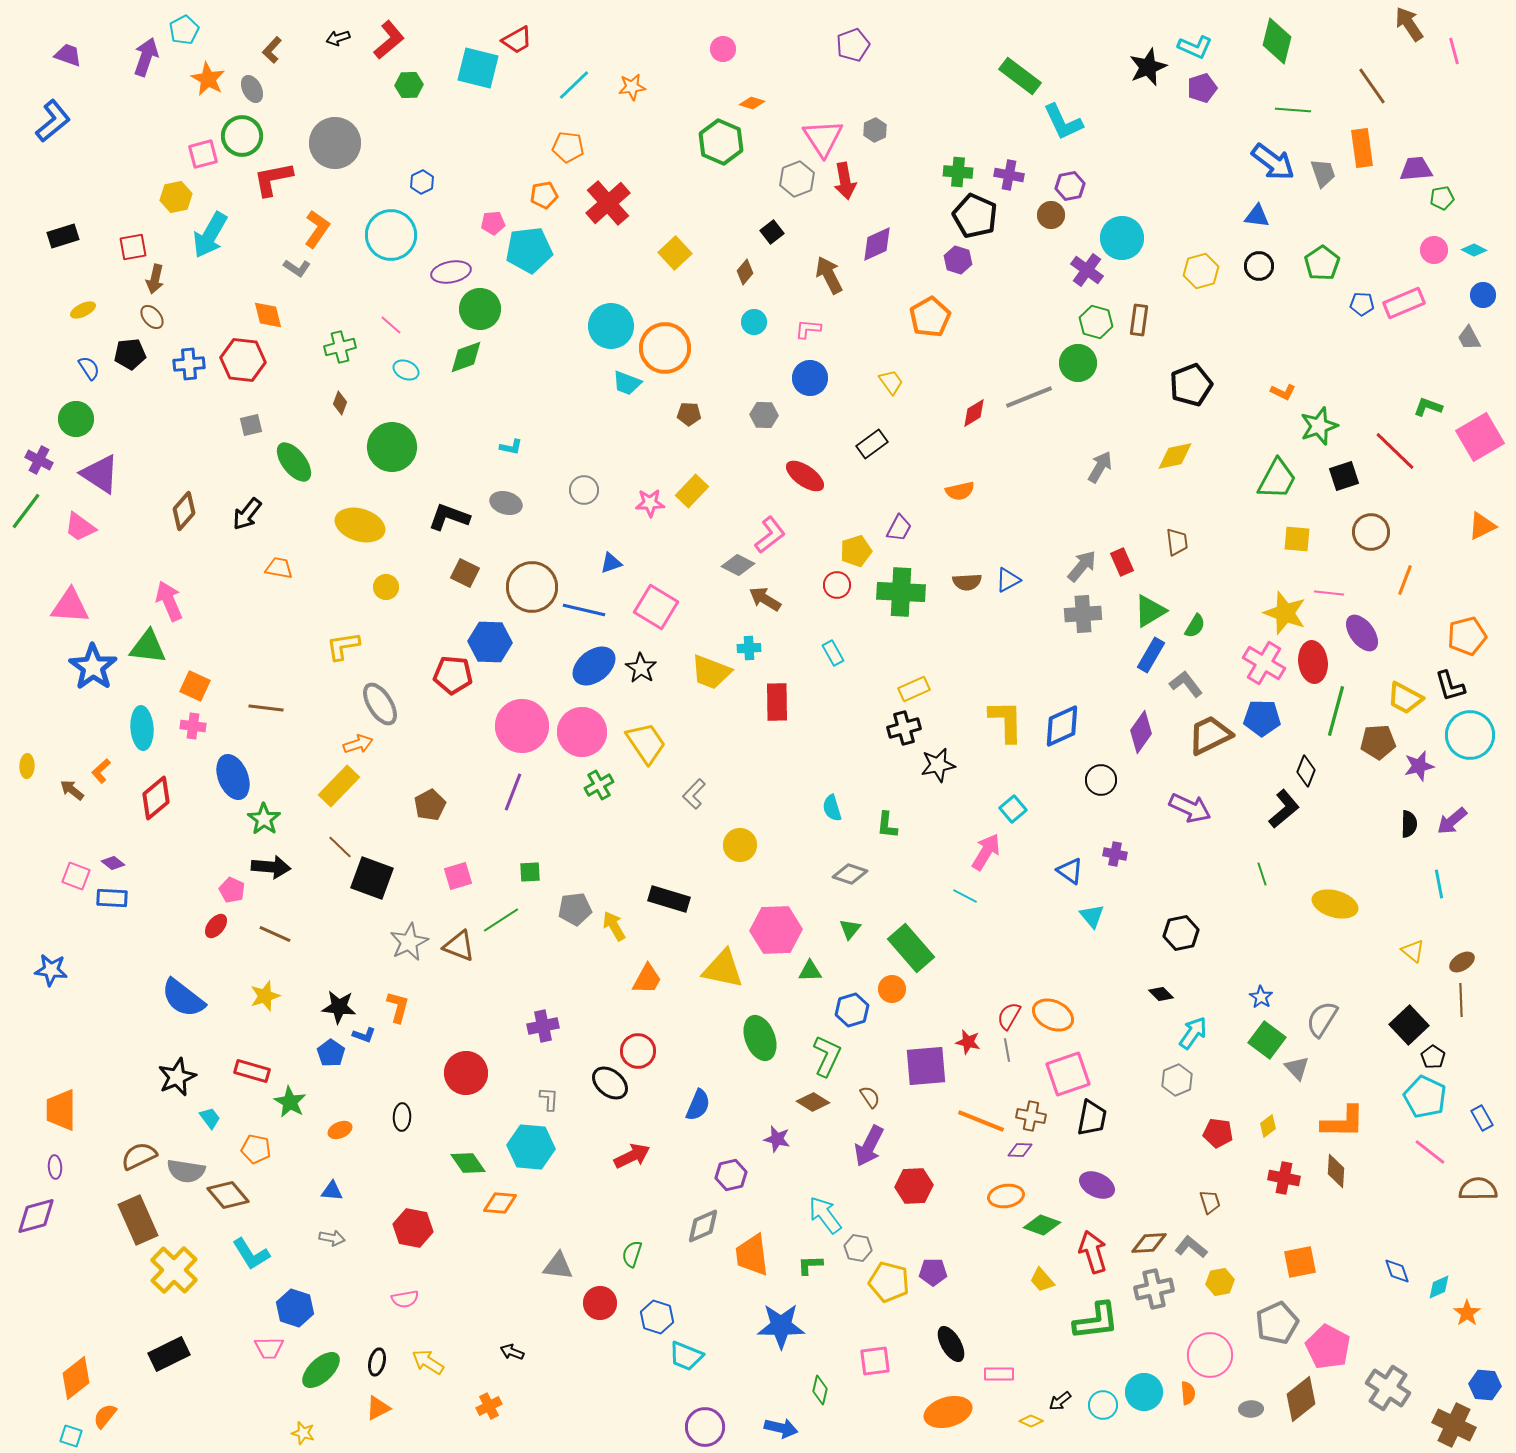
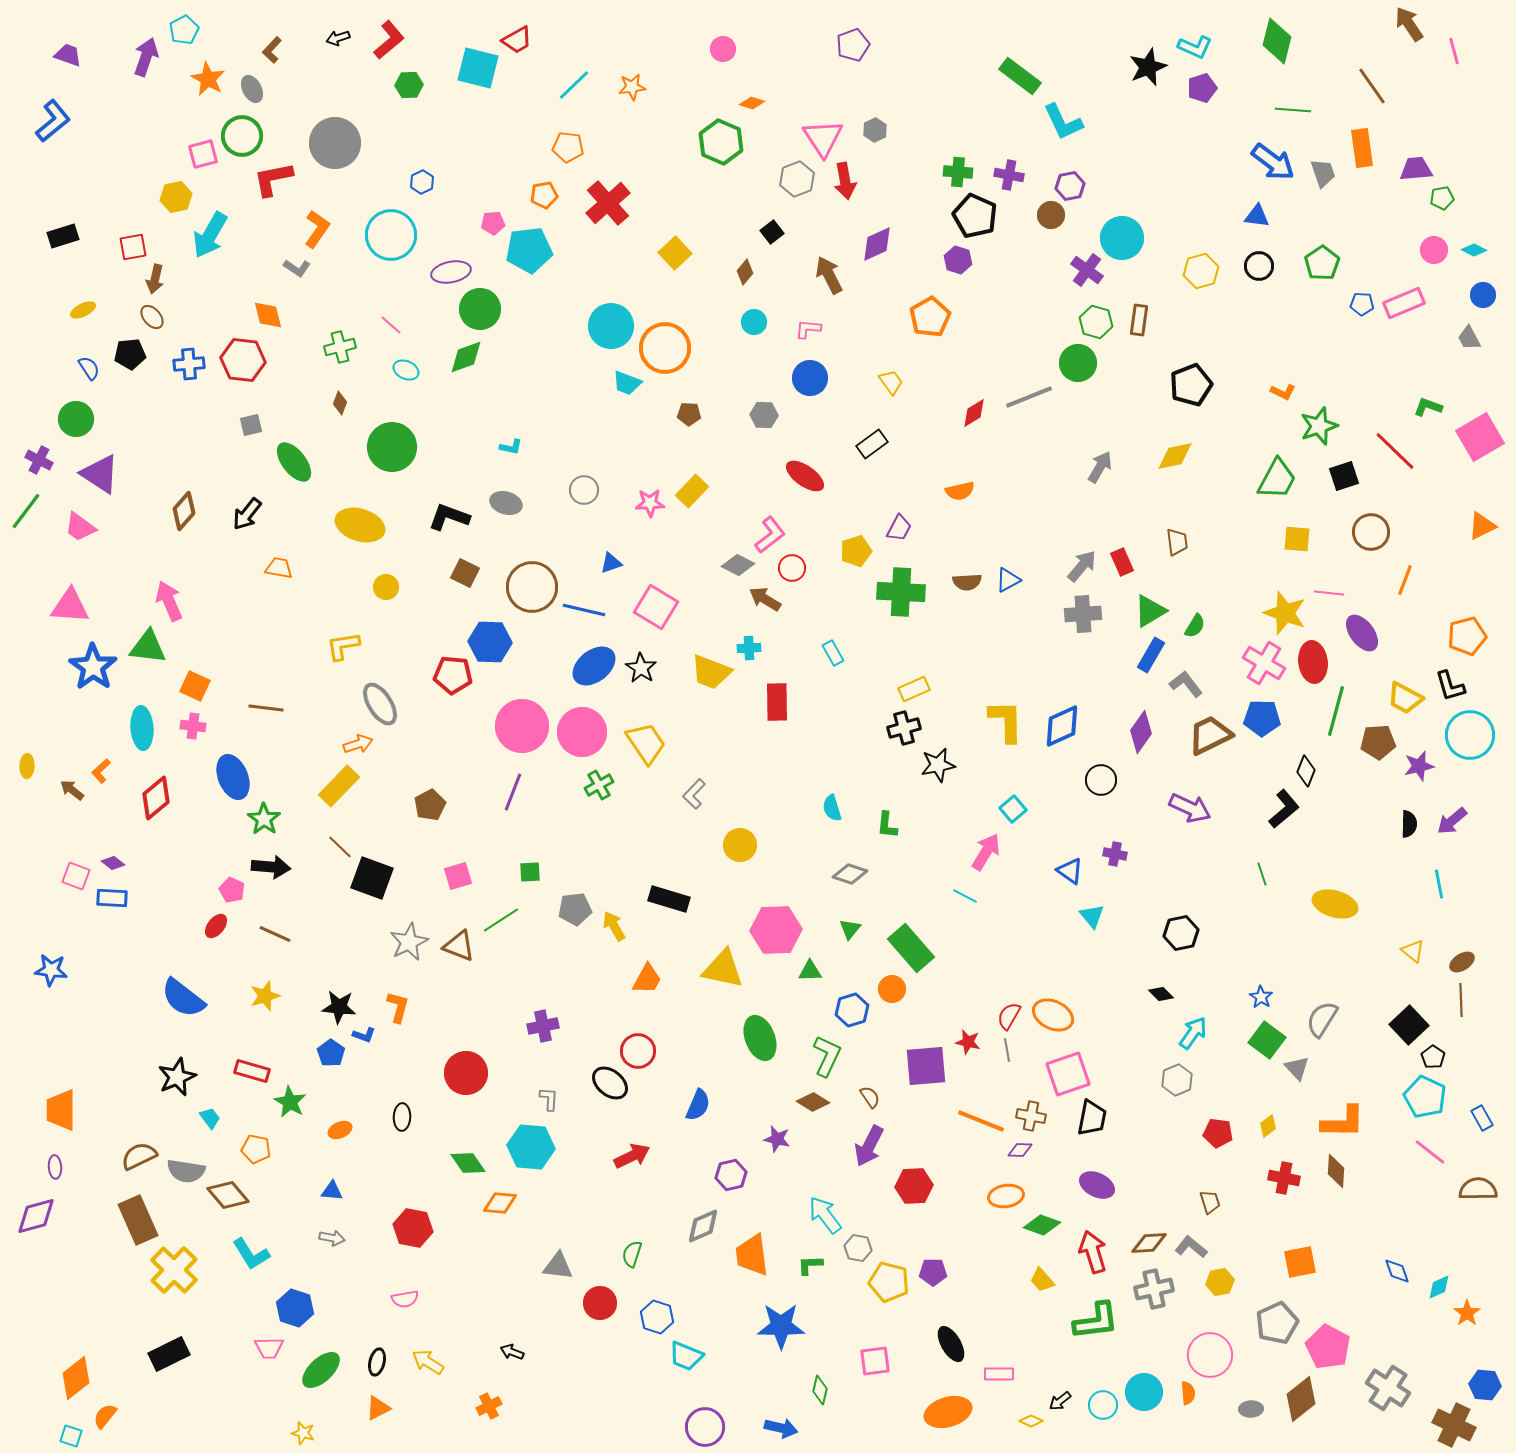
red circle at (837, 585): moved 45 px left, 17 px up
